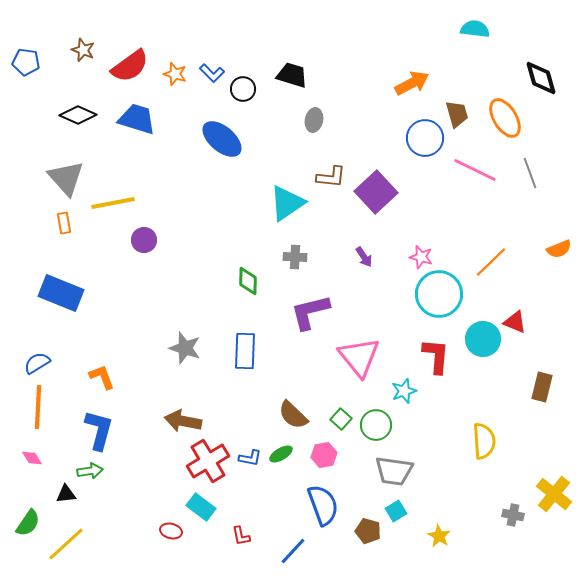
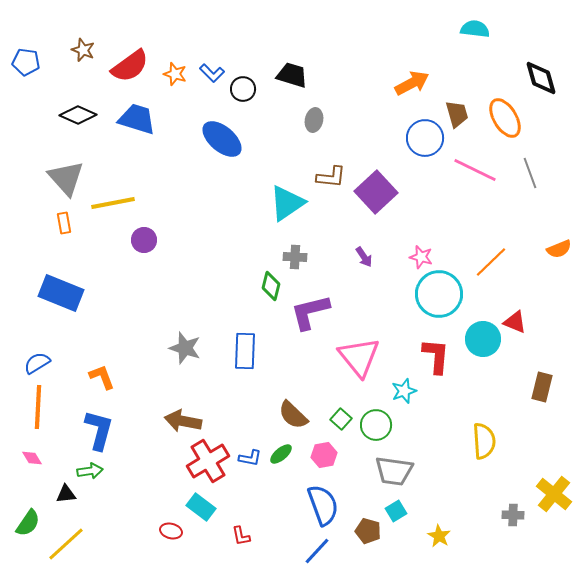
green diamond at (248, 281): moved 23 px right, 5 px down; rotated 12 degrees clockwise
green ellipse at (281, 454): rotated 10 degrees counterclockwise
gray cross at (513, 515): rotated 10 degrees counterclockwise
blue line at (293, 551): moved 24 px right
